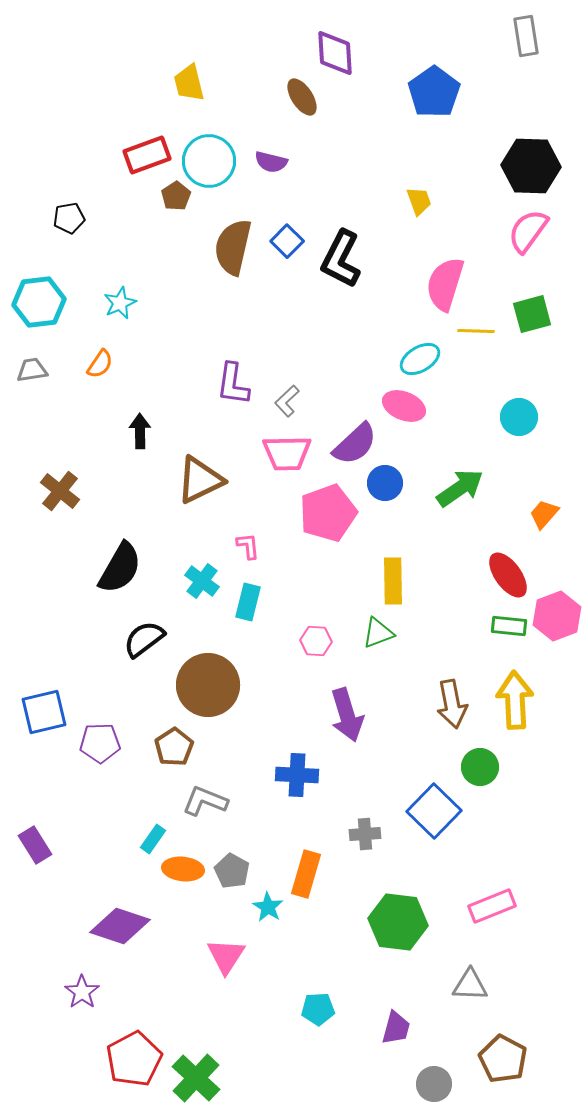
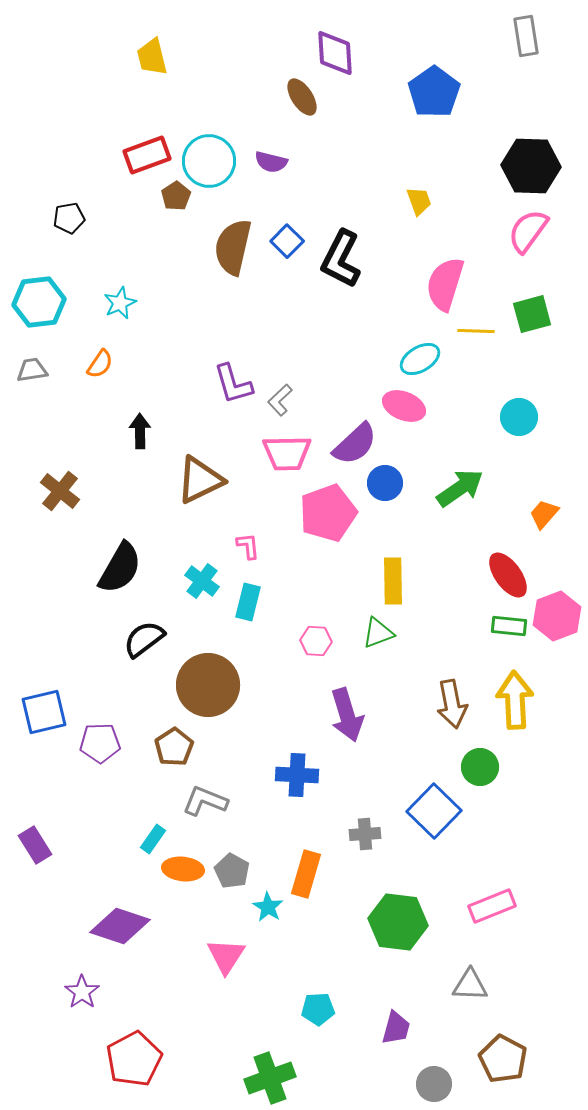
yellow trapezoid at (189, 83): moved 37 px left, 26 px up
purple L-shape at (233, 384): rotated 24 degrees counterclockwise
gray L-shape at (287, 401): moved 7 px left, 1 px up
green cross at (196, 1078): moved 74 px right; rotated 27 degrees clockwise
